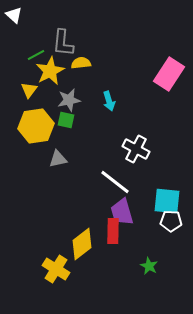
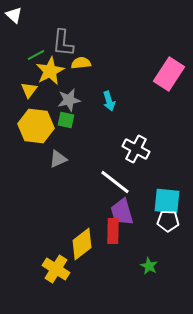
yellow hexagon: rotated 16 degrees clockwise
gray triangle: rotated 12 degrees counterclockwise
white pentagon: moved 3 px left
